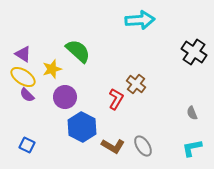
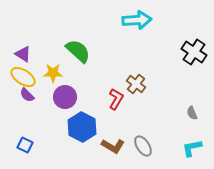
cyan arrow: moved 3 px left
yellow star: moved 1 px right, 4 px down; rotated 18 degrees clockwise
blue square: moved 2 px left
